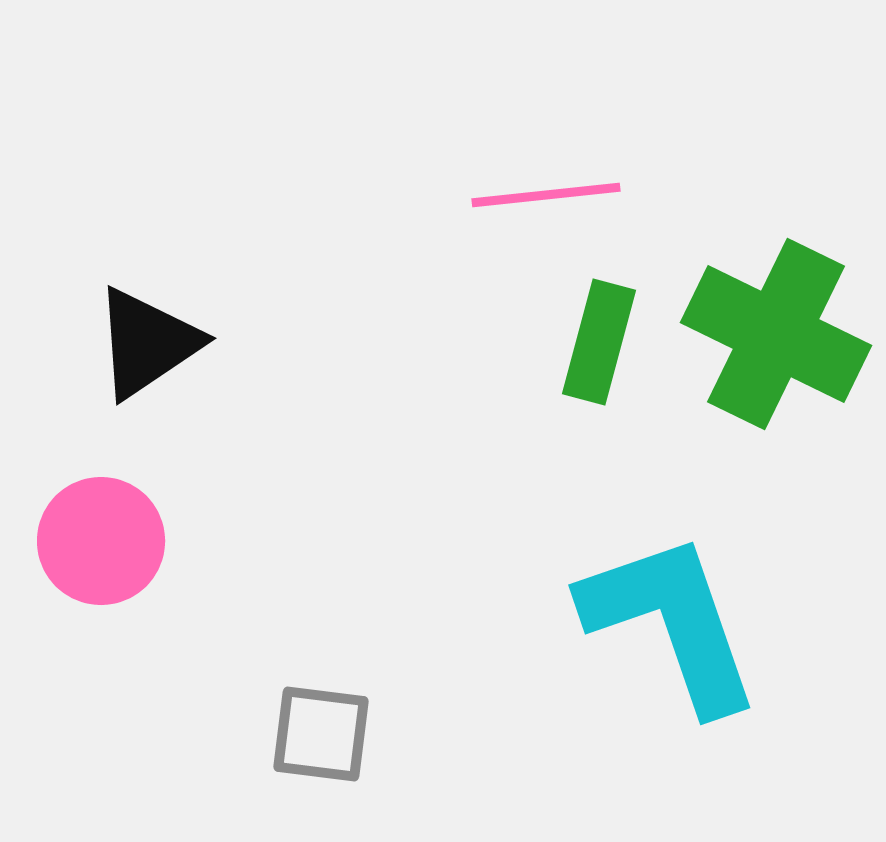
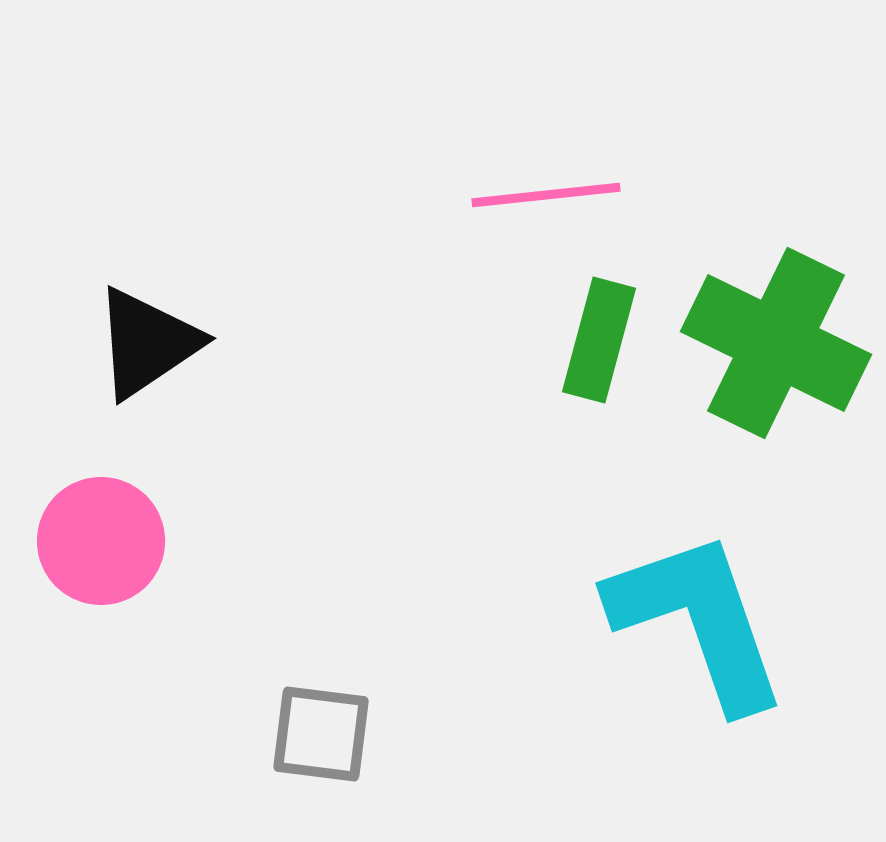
green cross: moved 9 px down
green rectangle: moved 2 px up
cyan L-shape: moved 27 px right, 2 px up
